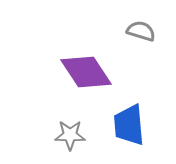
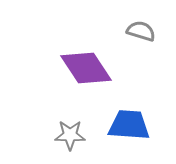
purple diamond: moved 4 px up
blue trapezoid: rotated 99 degrees clockwise
